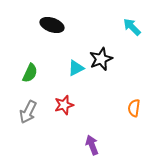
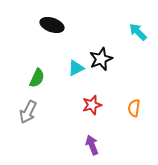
cyan arrow: moved 6 px right, 5 px down
green semicircle: moved 7 px right, 5 px down
red star: moved 28 px right
